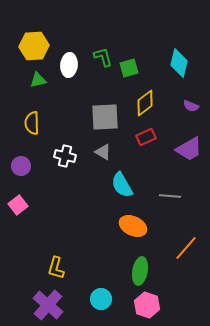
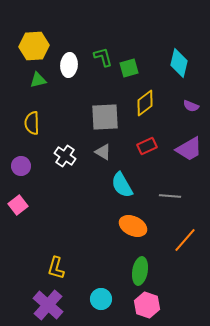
red rectangle: moved 1 px right, 9 px down
white cross: rotated 20 degrees clockwise
orange line: moved 1 px left, 8 px up
